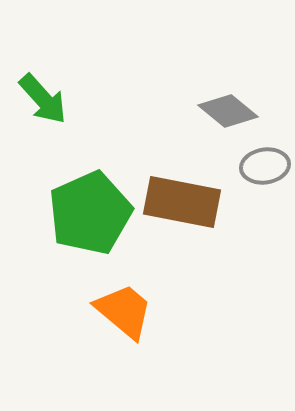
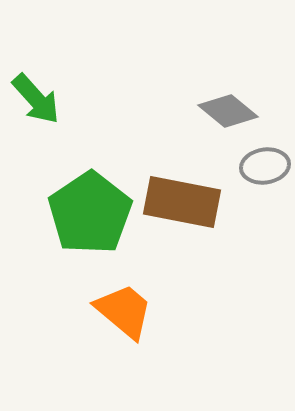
green arrow: moved 7 px left
green pentagon: rotated 10 degrees counterclockwise
